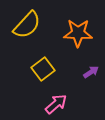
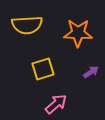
yellow semicircle: rotated 44 degrees clockwise
yellow square: rotated 20 degrees clockwise
